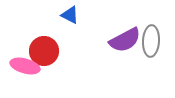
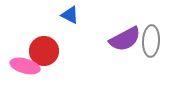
purple semicircle: moved 1 px up
